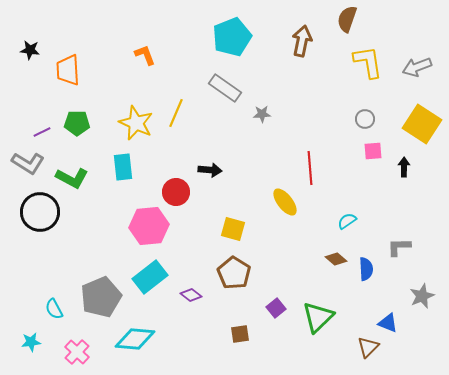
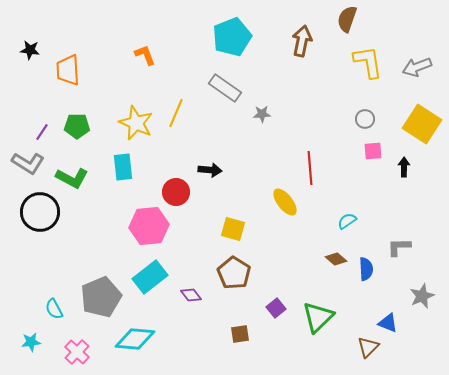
green pentagon at (77, 123): moved 3 px down
purple line at (42, 132): rotated 30 degrees counterclockwise
purple diamond at (191, 295): rotated 15 degrees clockwise
